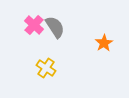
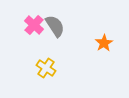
gray semicircle: moved 1 px up
